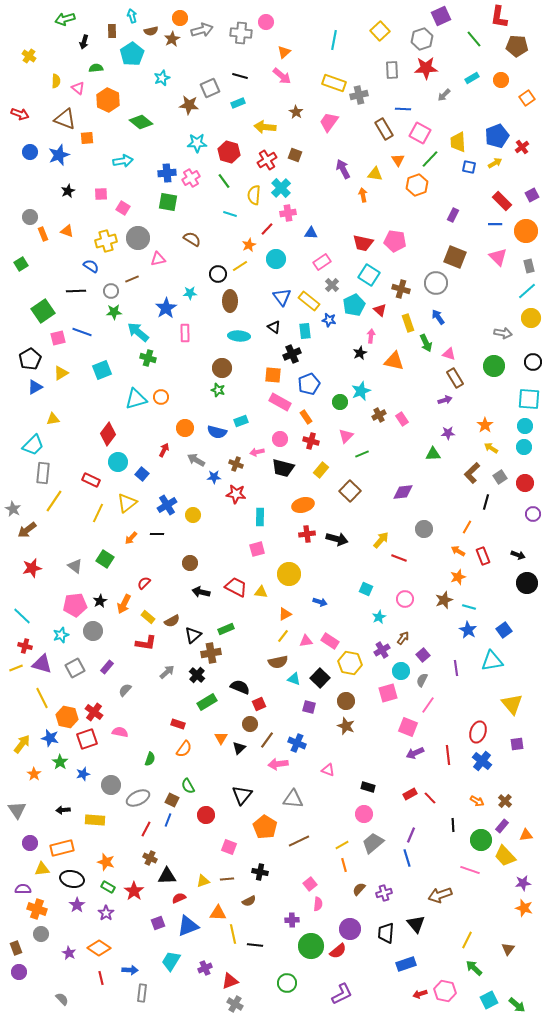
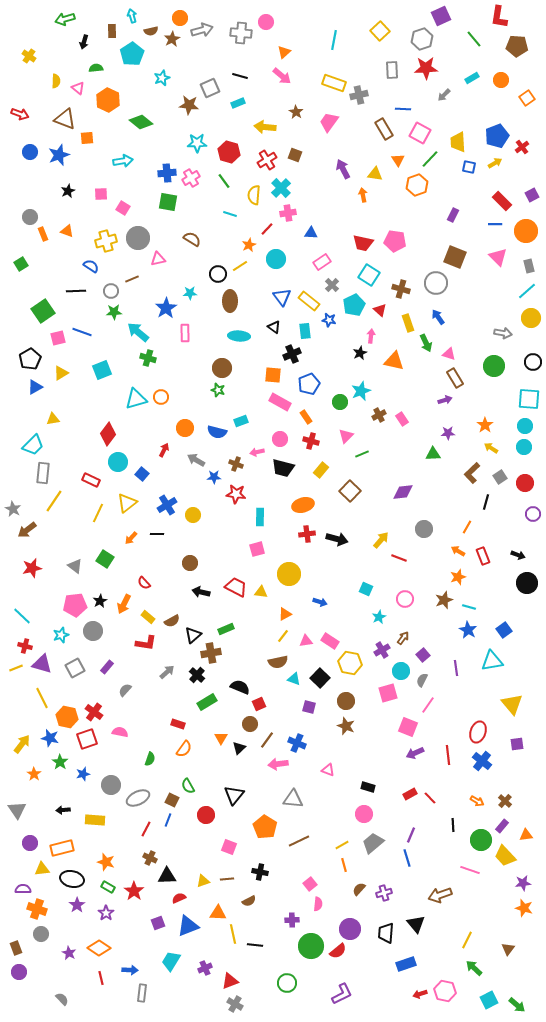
red semicircle at (144, 583): rotated 88 degrees counterclockwise
black triangle at (242, 795): moved 8 px left
